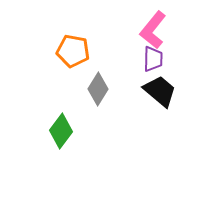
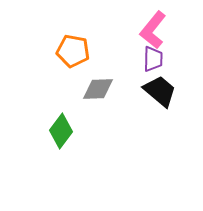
gray diamond: rotated 56 degrees clockwise
